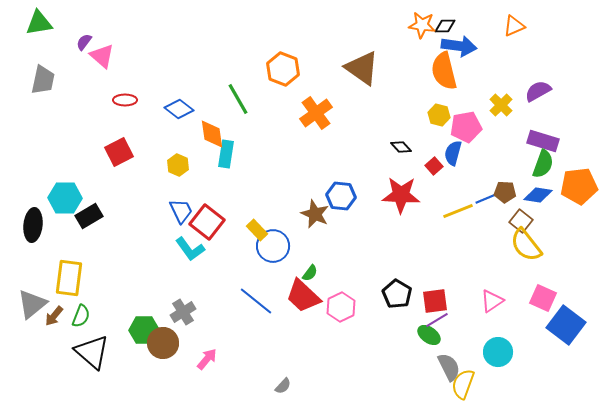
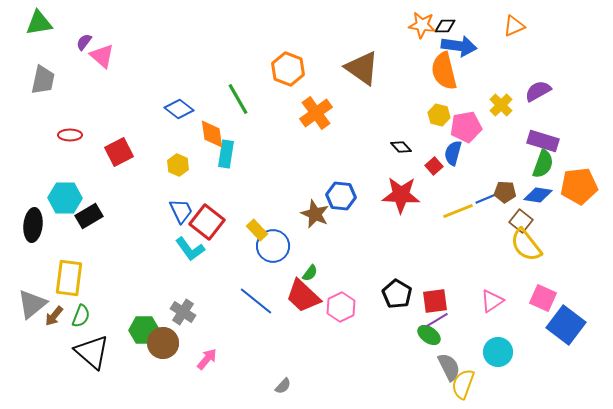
orange hexagon at (283, 69): moved 5 px right
red ellipse at (125, 100): moved 55 px left, 35 px down
gray cross at (183, 312): rotated 25 degrees counterclockwise
